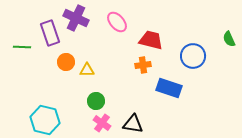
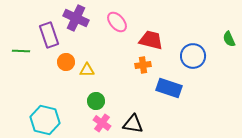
purple rectangle: moved 1 px left, 2 px down
green line: moved 1 px left, 4 px down
